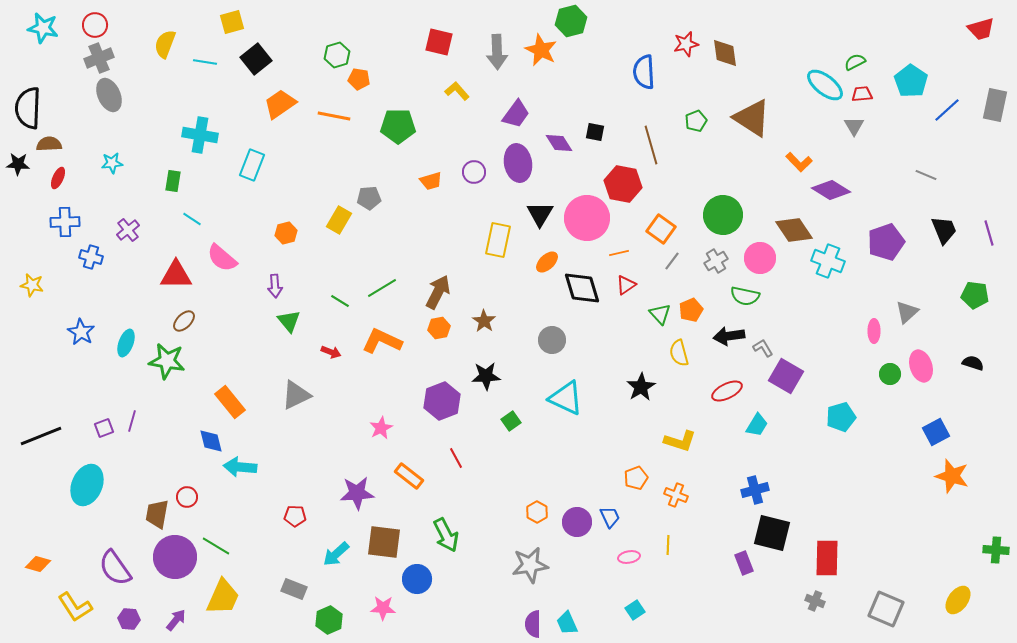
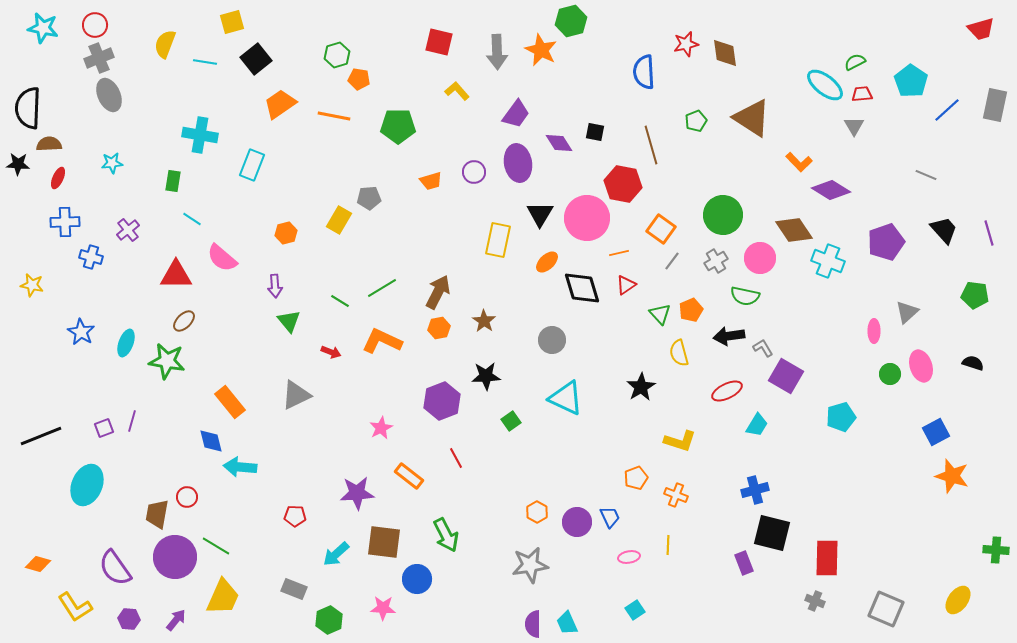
black trapezoid at (944, 230): rotated 20 degrees counterclockwise
